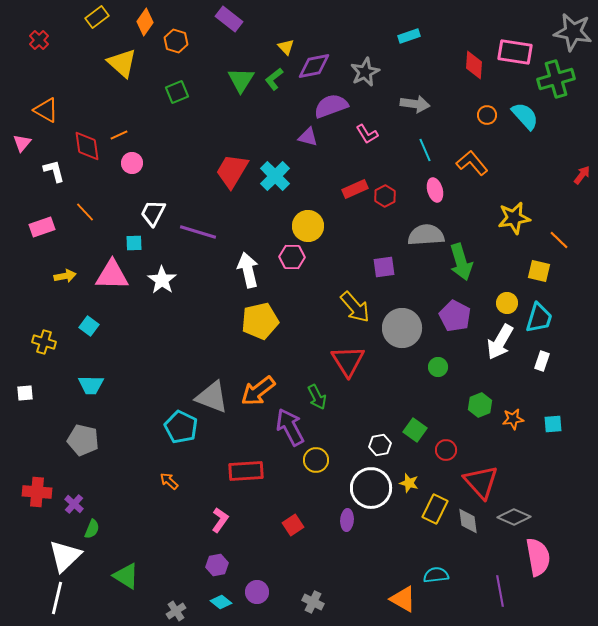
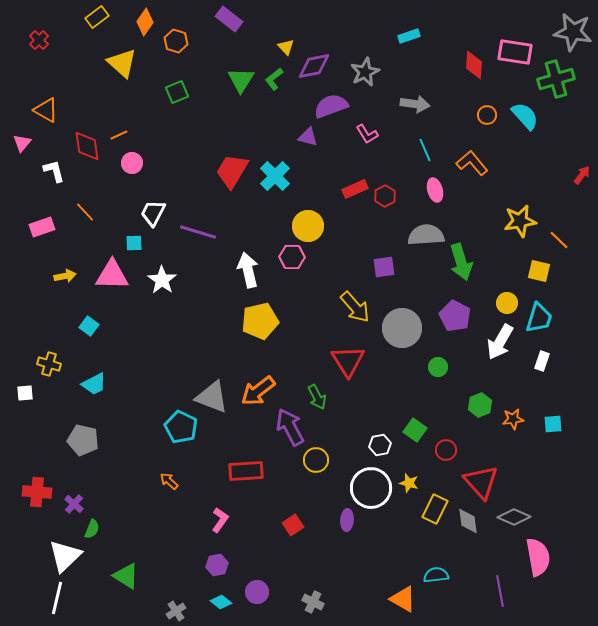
yellow star at (514, 218): moved 6 px right, 3 px down
yellow cross at (44, 342): moved 5 px right, 22 px down
cyan trapezoid at (91, 385): moved 3 px right, 1 px up; rotated 28 degrees counterclockwise
